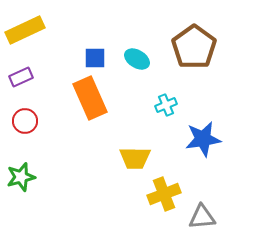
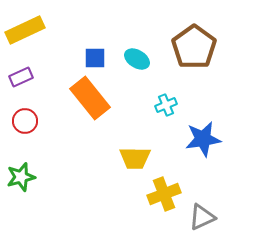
orange rectangle: rotated 15 degrees counterclockwise
gray triangle: rotated 20 degrees counterclockwise
